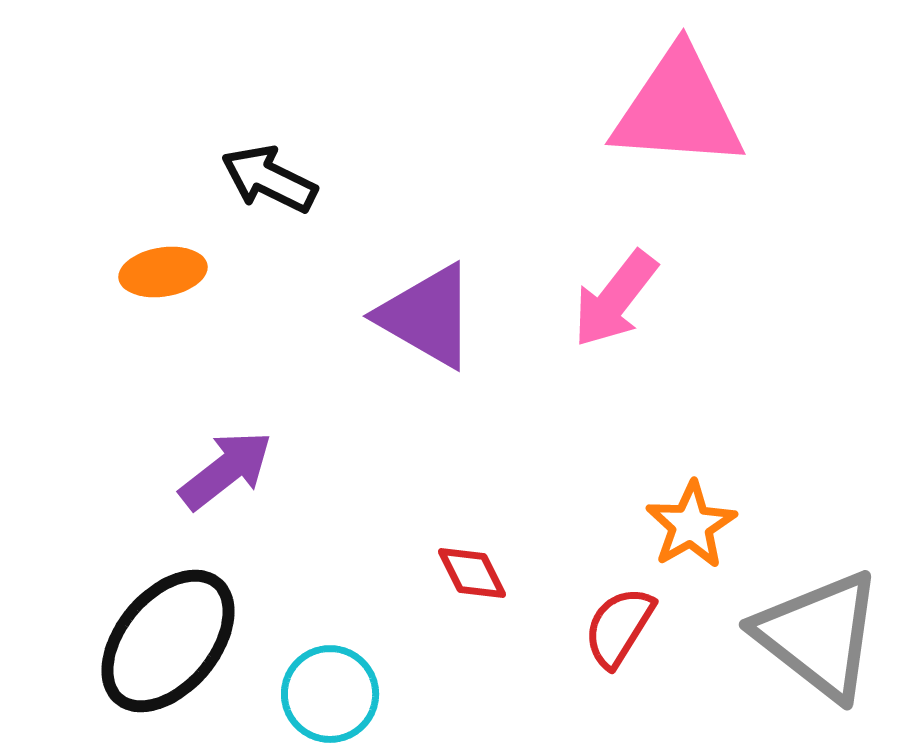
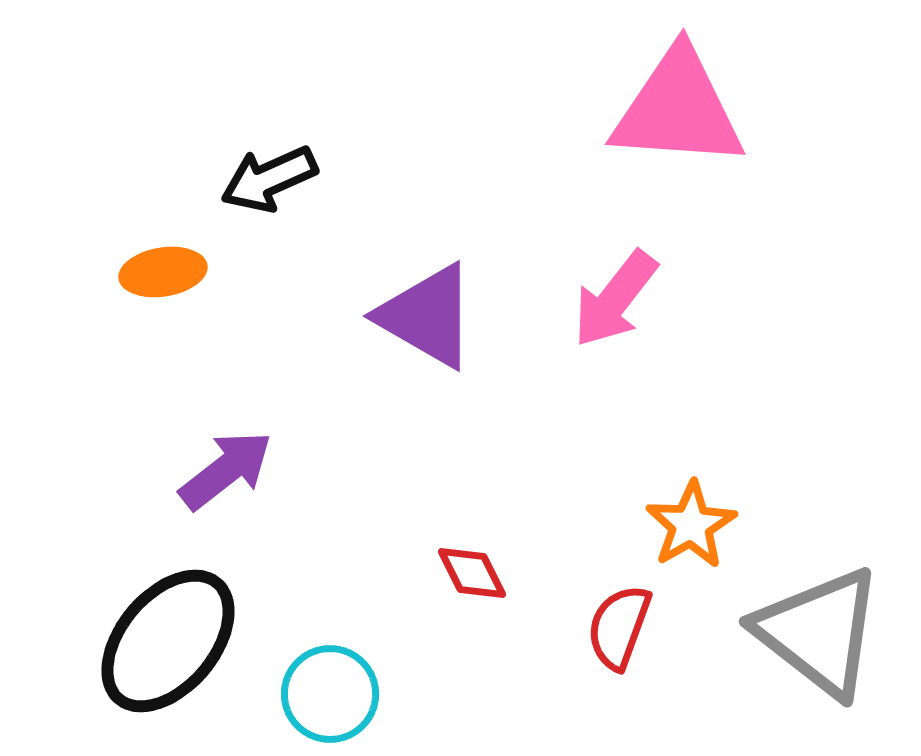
black arrow: rotated 50 degrees counterclockwise
red semicircle: rotated 12 degrees counterclockwise
gray triangle: moved 3 px up
